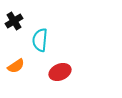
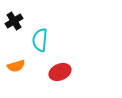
orange semicircle: rotated 18 degrees clockwise
